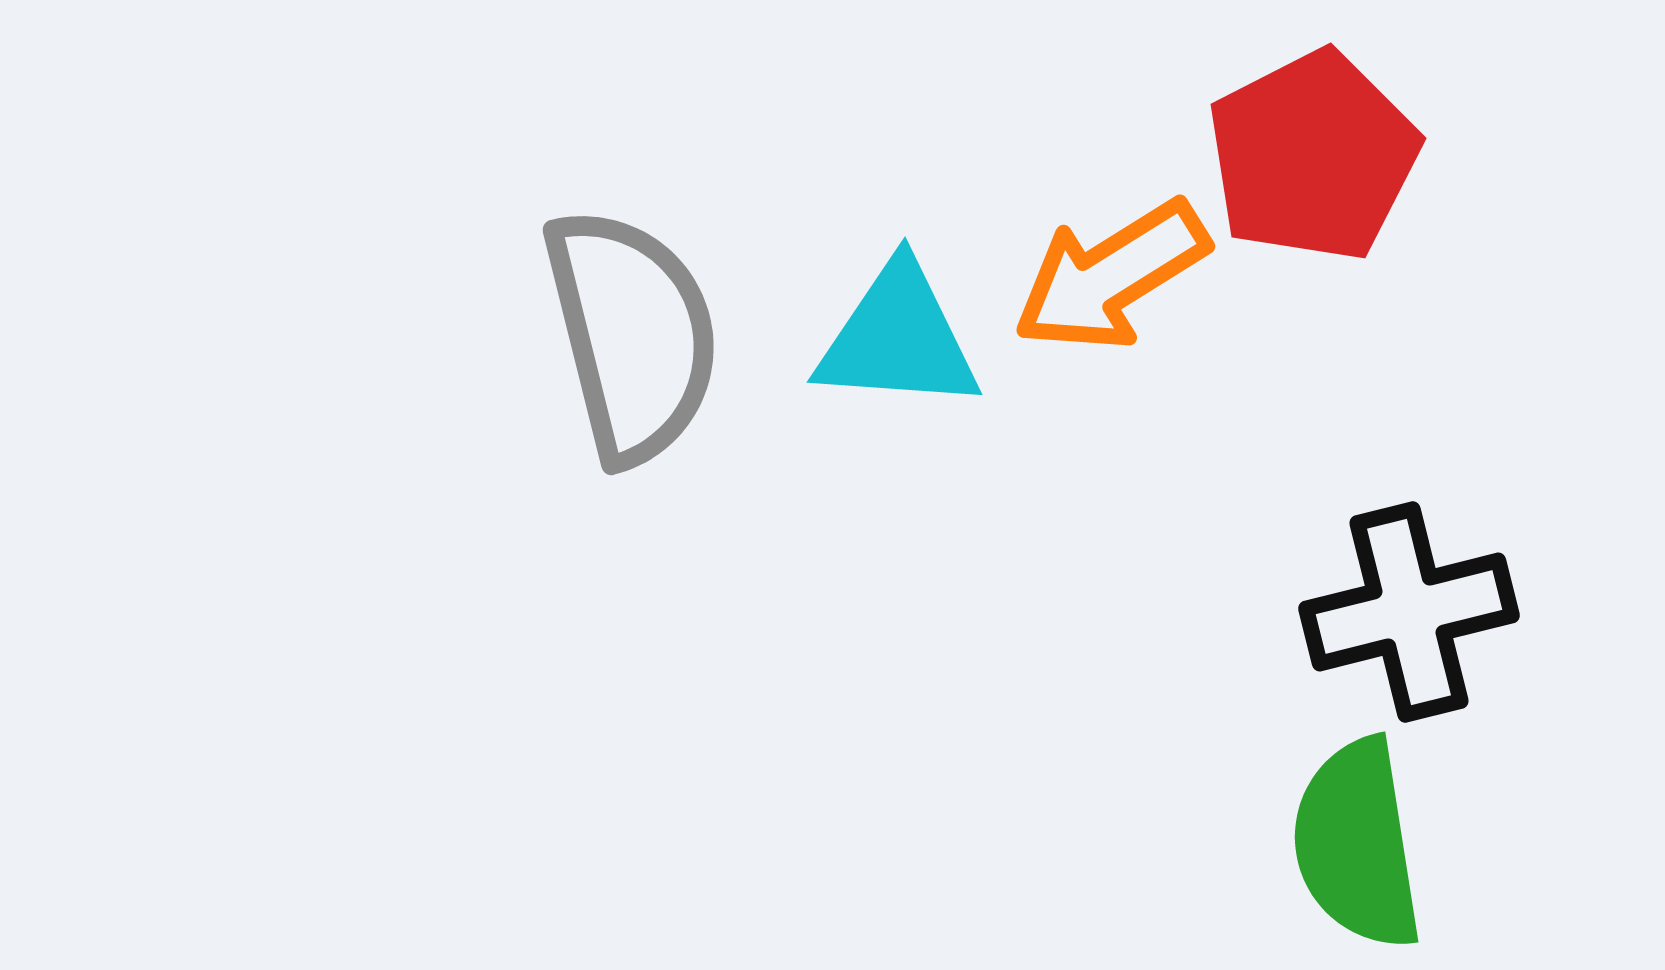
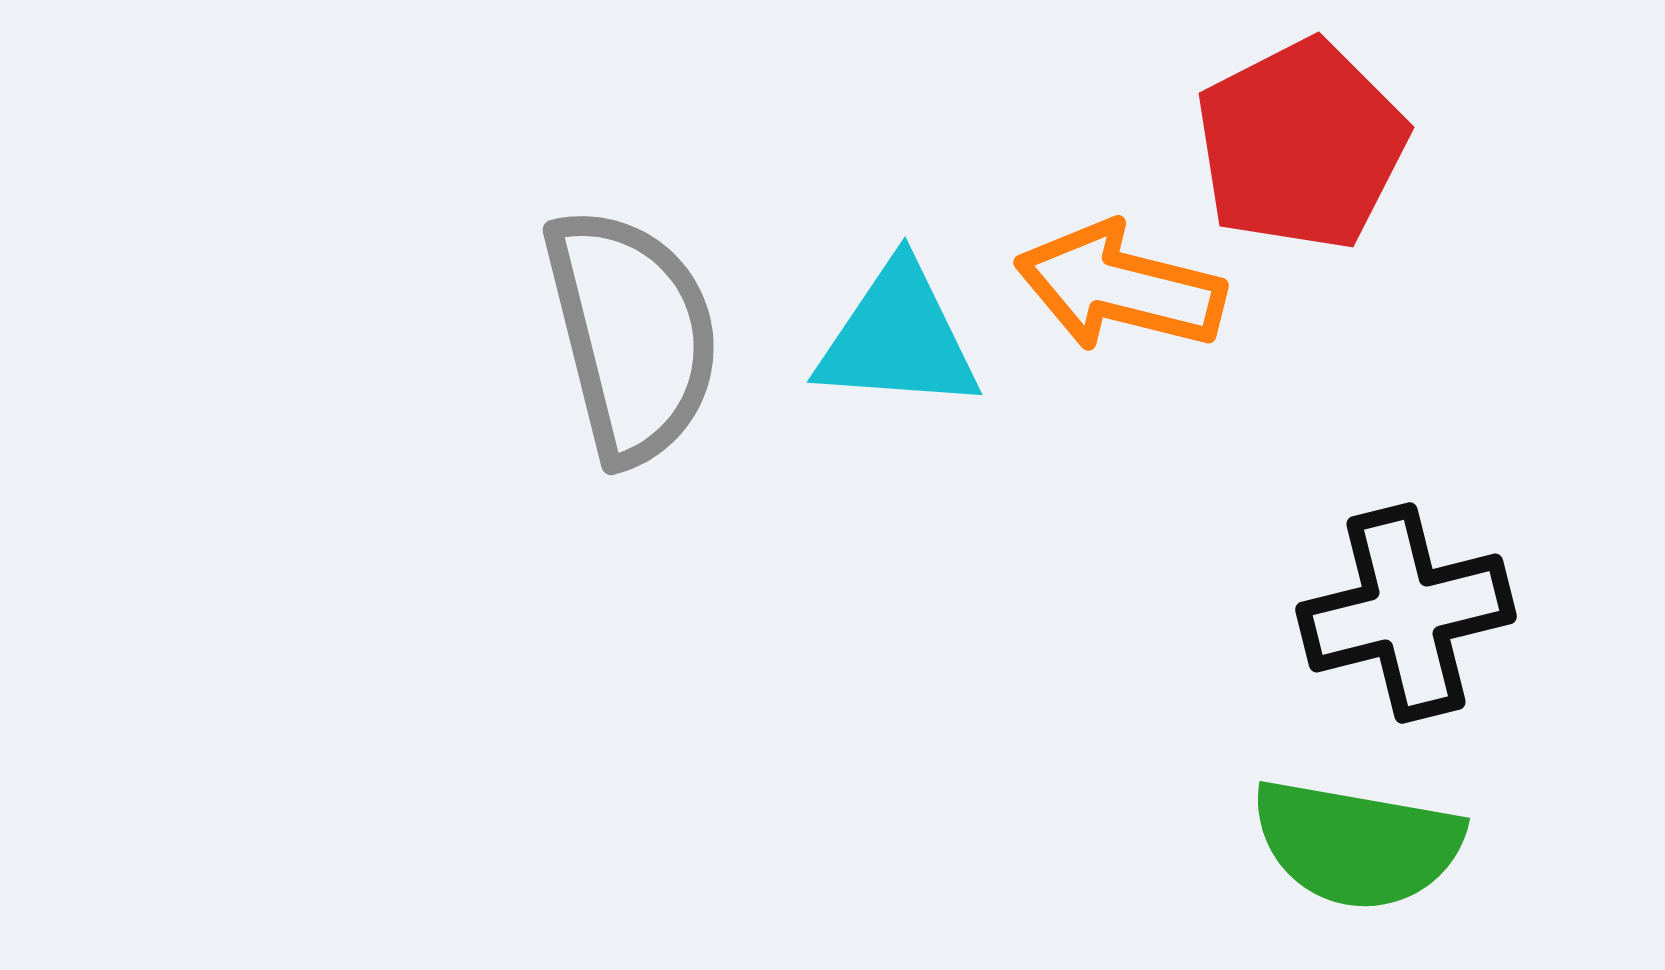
red pentagon: moved 12 px left, 11 px up
orange arrow: moved 9 px right, 11 px down; rotated 46 degrees clockwise
black cross: moved 3 px left, 1 px down
green semicircle: rotated 71 degrees counterclockwise
